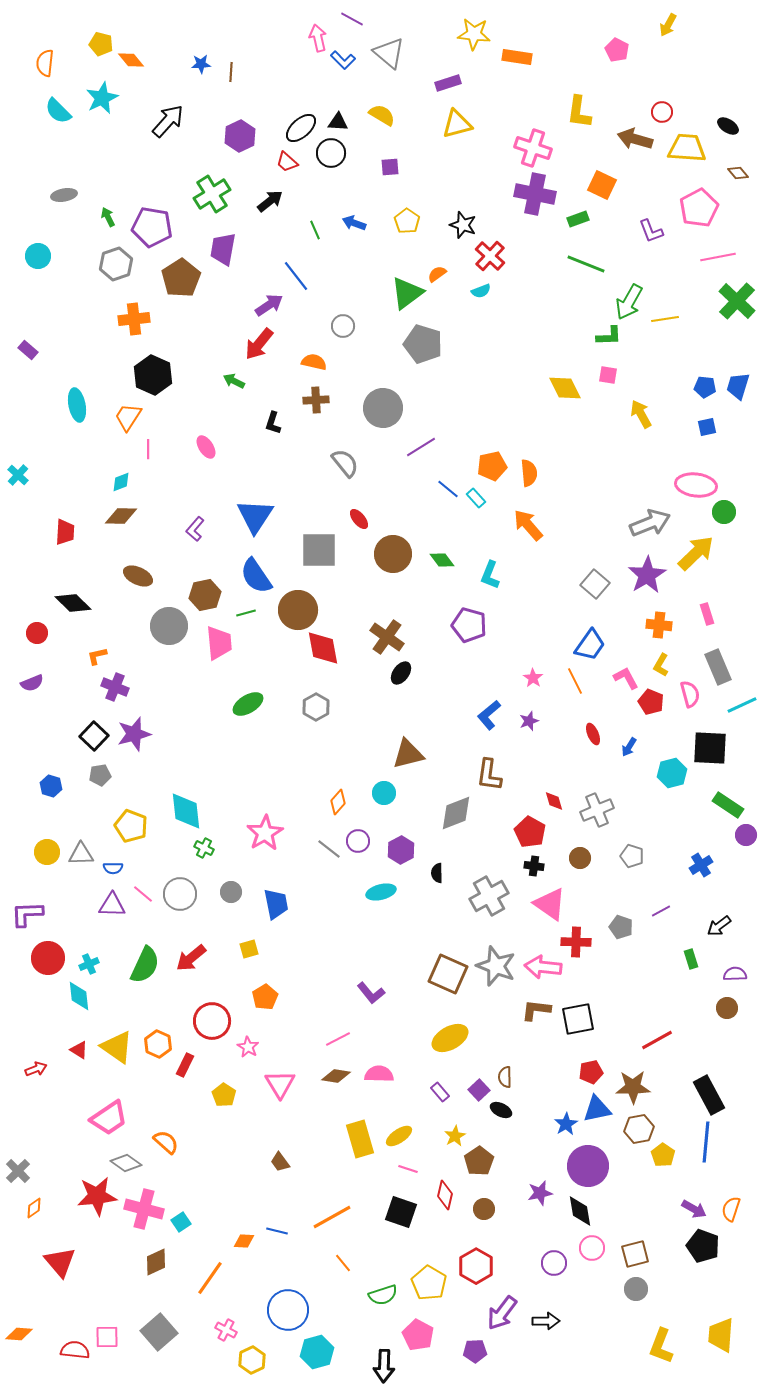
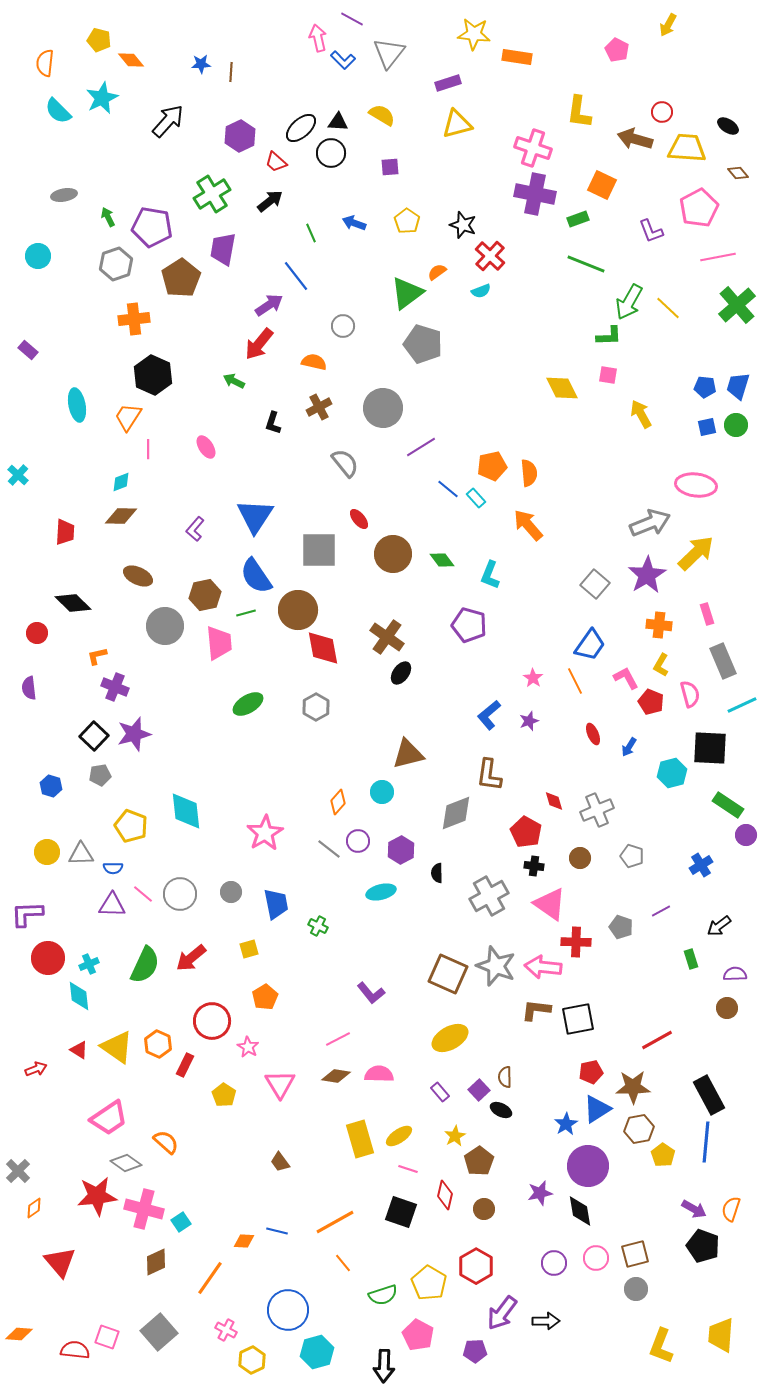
yellow pentagon at (101, 44): moved 2 px left, 4 px up
gray triangle at (389, 53): rotated 28 degrees clockwise
red trapezoid at (287, 162): moved 11 px left
green line at (315, 230): moved 4 px left, 3 px down
orange semicircle at (437, 274): moved 2 px up
green cross at (737, 301): moved 4 px down; rotated 6 degrees clockwise
yellow line at (665, 319): moved 3 px right, 11 px up; rotated 52 degrees clockwise
yellow diamond at (565, 388): moved 3 px left
brown cross at (316, 400): moved 3 px right, 7 px down; rotated 25 degrees counterclockwise
green circle at (724, 512): moved 12 px right, 87 px up
gray circle at (169, 626): moved 4 px left
gray rectangle at (718, 667): moved 5 px right, 6 px up
purple semicircle at (32, 683): moved 3 px left, 5 px down; rotated 105 degrees clockwise
cyan circle at (384, 793): moved 2 px left, 1 px up
red pentagon at (530, 832): moved 4 px left
green cross at (204, 848): moved 114 px right, 78 px down
blue triangle at (597, 1109): rotated 20 degrees counterclockwise
orange line at (332, 1217): moved 3 px right, 5 px down
pink circle at (592, 1248): moved 4 px right, 10 px down
pink square at (107, 1337): rotated 20 degrees clockwise
